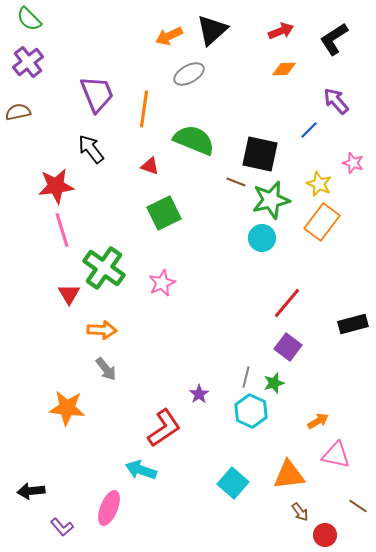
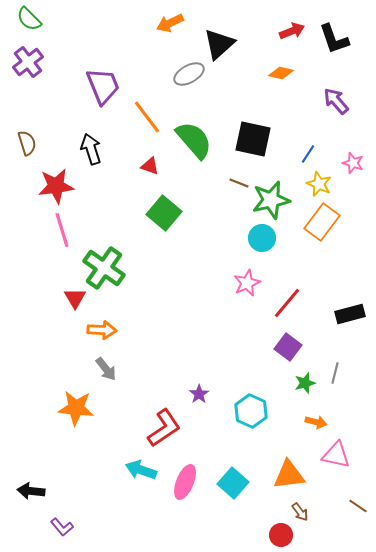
black triangle at (212, 30): moved 7 px right, 14 px down
red arrow at (281, 31): moved 11 px right
orange arrow at (169, 36): moved 1 px right, 13 px up
black L-shape at (334, 39): rotated 76 degrees counterclockwise
orange diamond at (284, 69): moved 3 px left, 4 px down; rotated 15 degrees clockwise
purple trapezoid at (97, 94): moved 6 px right, 8 px up
orange line at (144, 109): moved 3 px right, 8 px down; rotated 45 degrees counterclockwise
brown semicircle at (18, 112): moved 9 px right, 31 px down; rotated 85 degrees clockwise
blue line at (309, 130): moved 1 px left, 24 px down; rotated 12 degrees counterclockwise
green semicircle at (194, 140): rotated 27 degrees clockwise
black arrow at (91, 149): rotated 20 degrees clockwise
black square at (260, 154): moved 7 px left, 15 px up
brown line at (236, 182): moved 3 px right, 1 px down
green square at (164, 213): rotated 24 degrees counterclockwise
pink star at (162, 283): moved 85 px right
red triangle at (69, 294): moved 6 px right, 4 px down
black rectangle at (353, 324): moved 3 px left, 10 px up
gray line at (246, 377): moved 89 px right, 4 px up
green star at (274, 383): moved 31 px right
orange star at (67, 408): moved 9 px right
orange arrow at (318, 421): moved 2 px left, 1 px down; rotated 45 degrees clockwise
black arrow at (31, 491): rotated 12 degrees clockwise
pink ellipse at (109, 508): moved 76 px right, 26 px up
red circle at (325, 535): moved 44 px left
